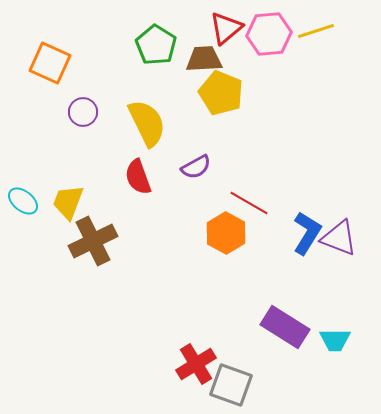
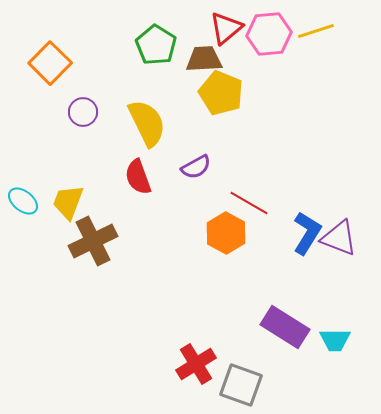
orange square: rotated 21 degrees clockwise
gray square: moved 10 px right
